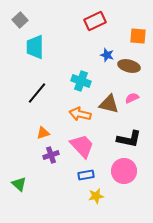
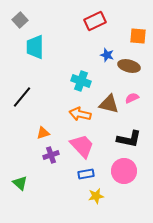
black line: moved 15 px left, 4 px down
blue rectangle: moved 1 px up
green triangle: moved 1 px right, 1 px up
